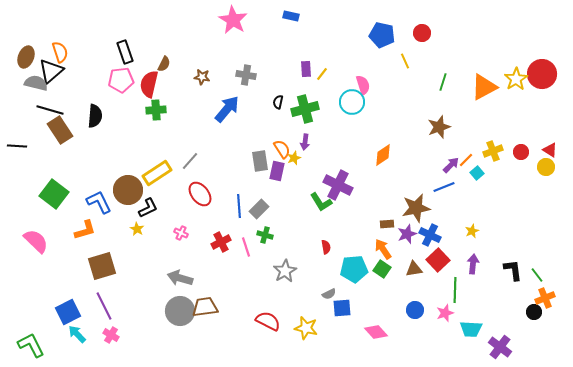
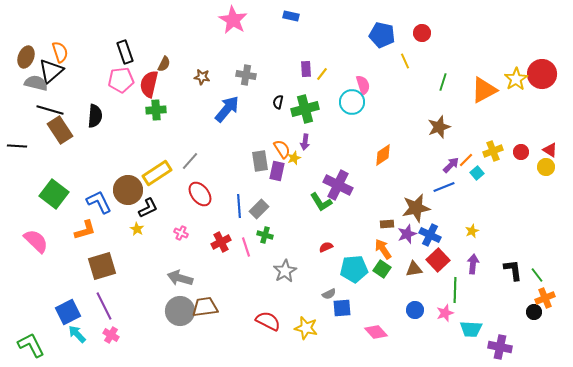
orange triangle at (484, 87): moved 3 px down
red semicircle at (326, 247): rotated 104 degrees counterclockwise
purple cross at (500, 347): rotated 25 degrees counterclockwise
